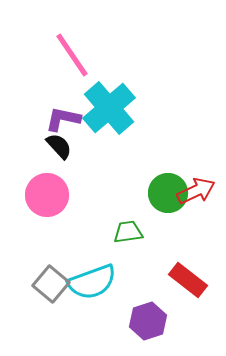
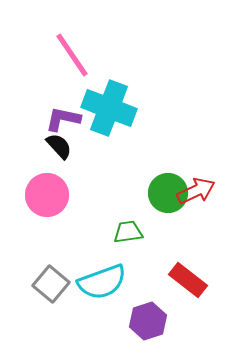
cyan cross: rotated 28 degrees counterclockwise
cyan semicircle: moved 10 px right
